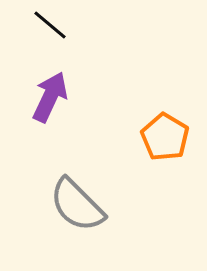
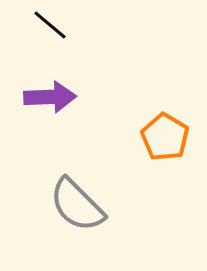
purple arrow: rotated 63 degrees clockwise
